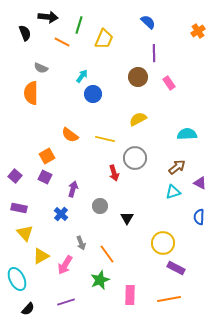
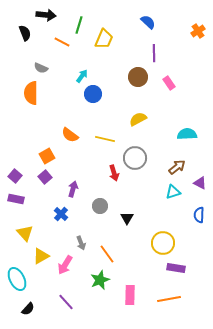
black arrow at (48, 17): moved 2 px left, 2 px up
purple square at (45, 177): rotated 24 degrees clockwise
purple rectangle at (19, 208): moved 3 px left, 9 px up
blue semicircle at (199, 217): moved 2 px up
purple rectangle at (176, 268): rotated 18 degrees counterclockwise
purple line at (66, 302): rotated 66 degrees clockwise
